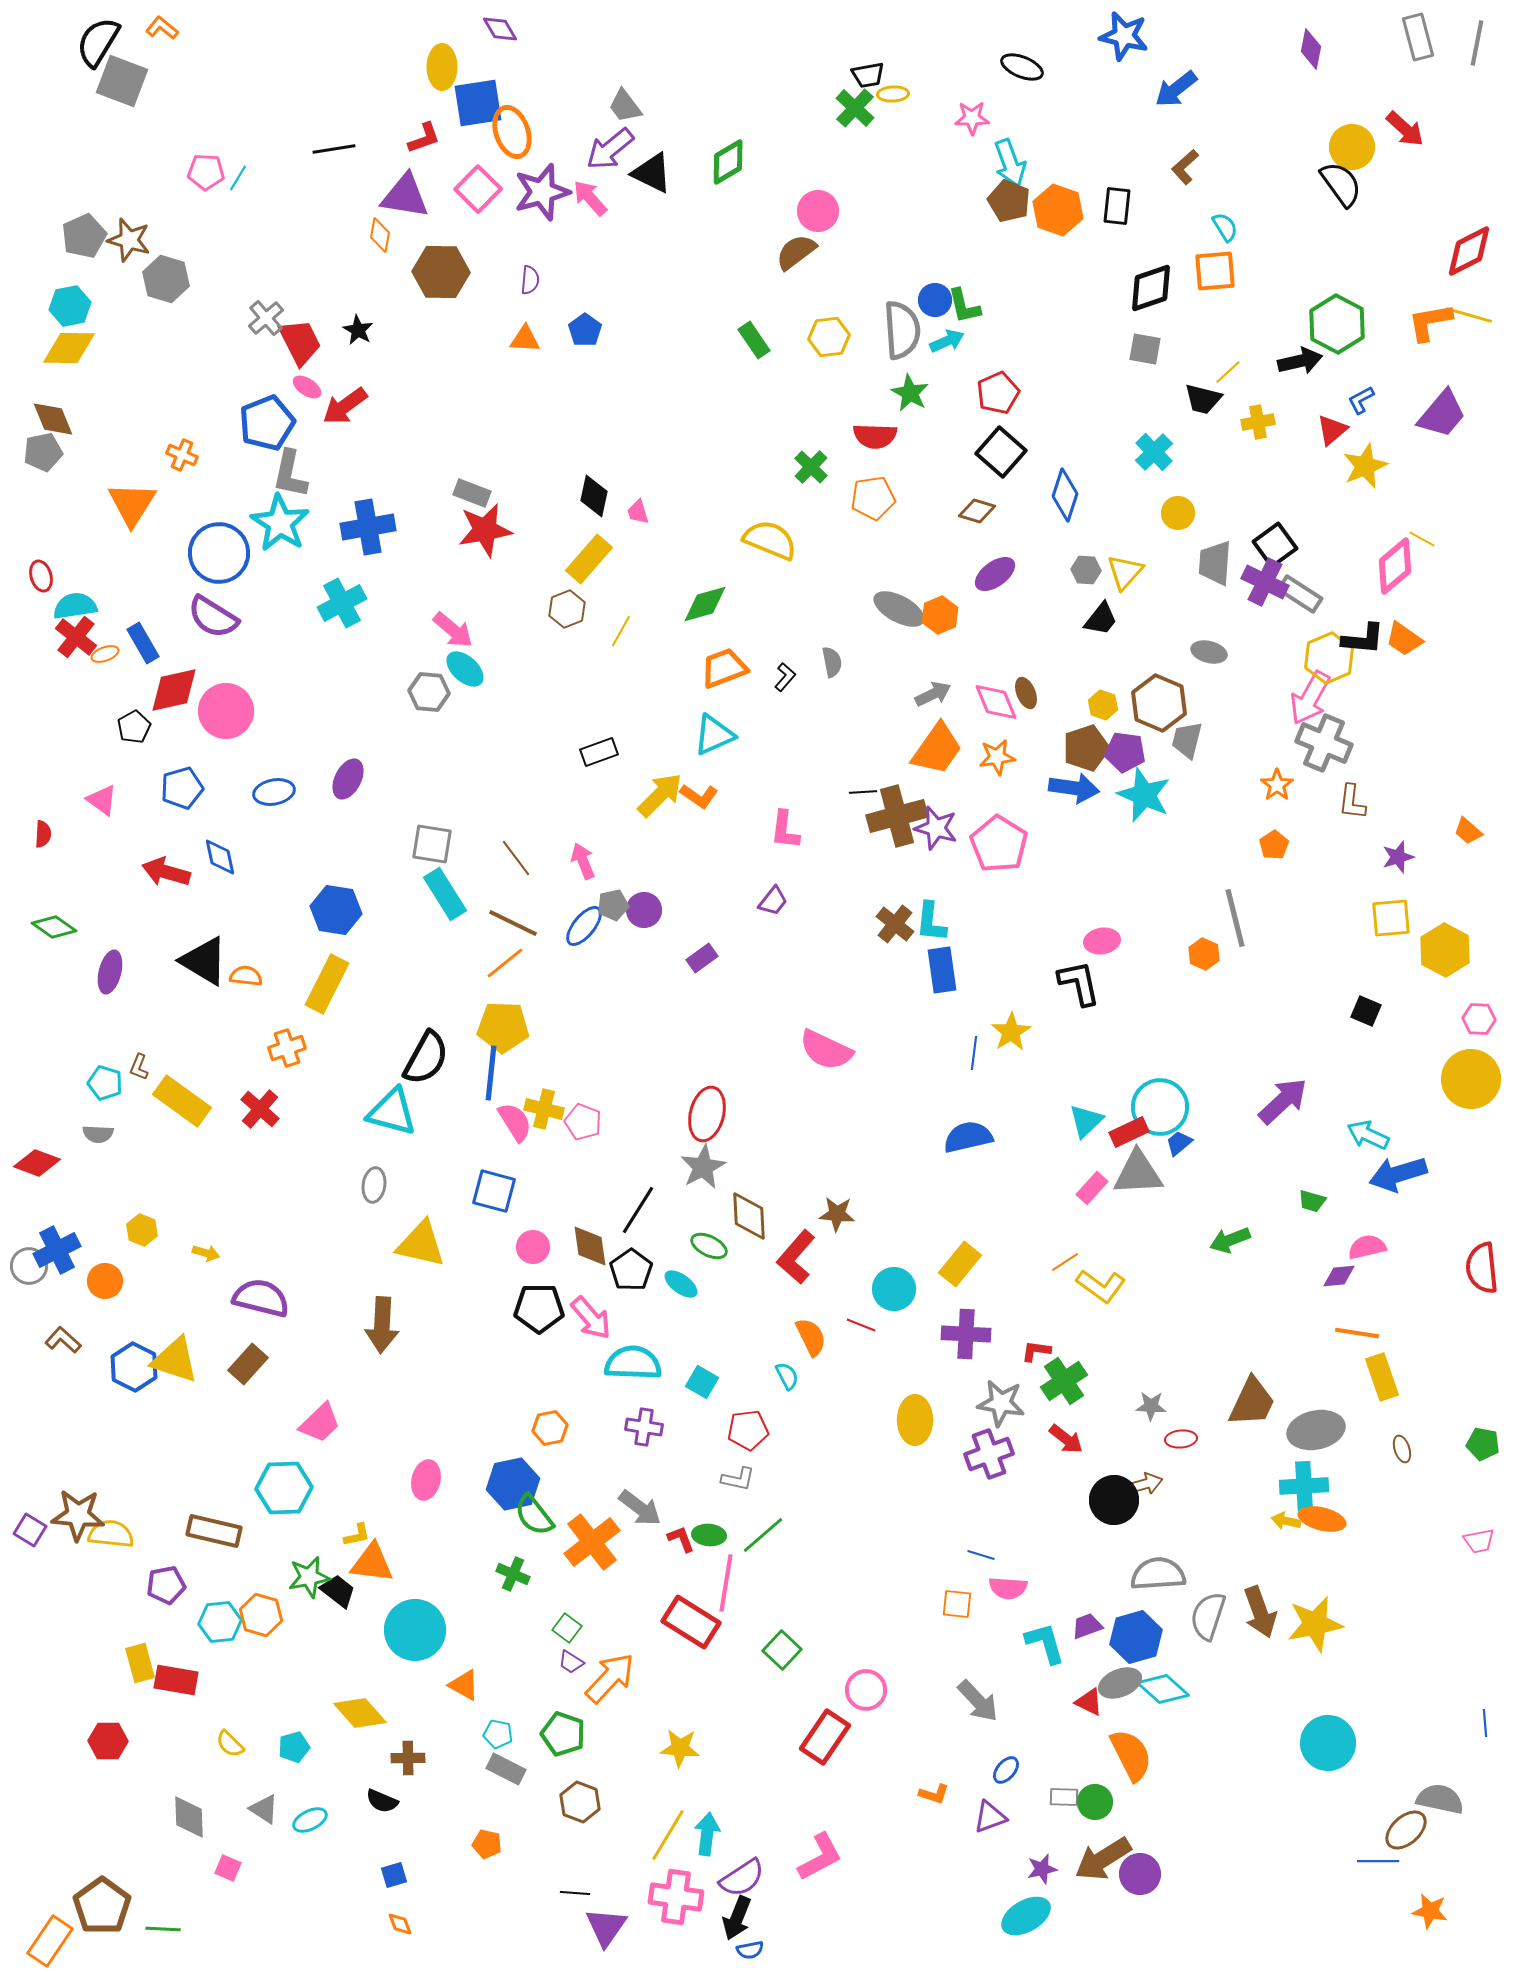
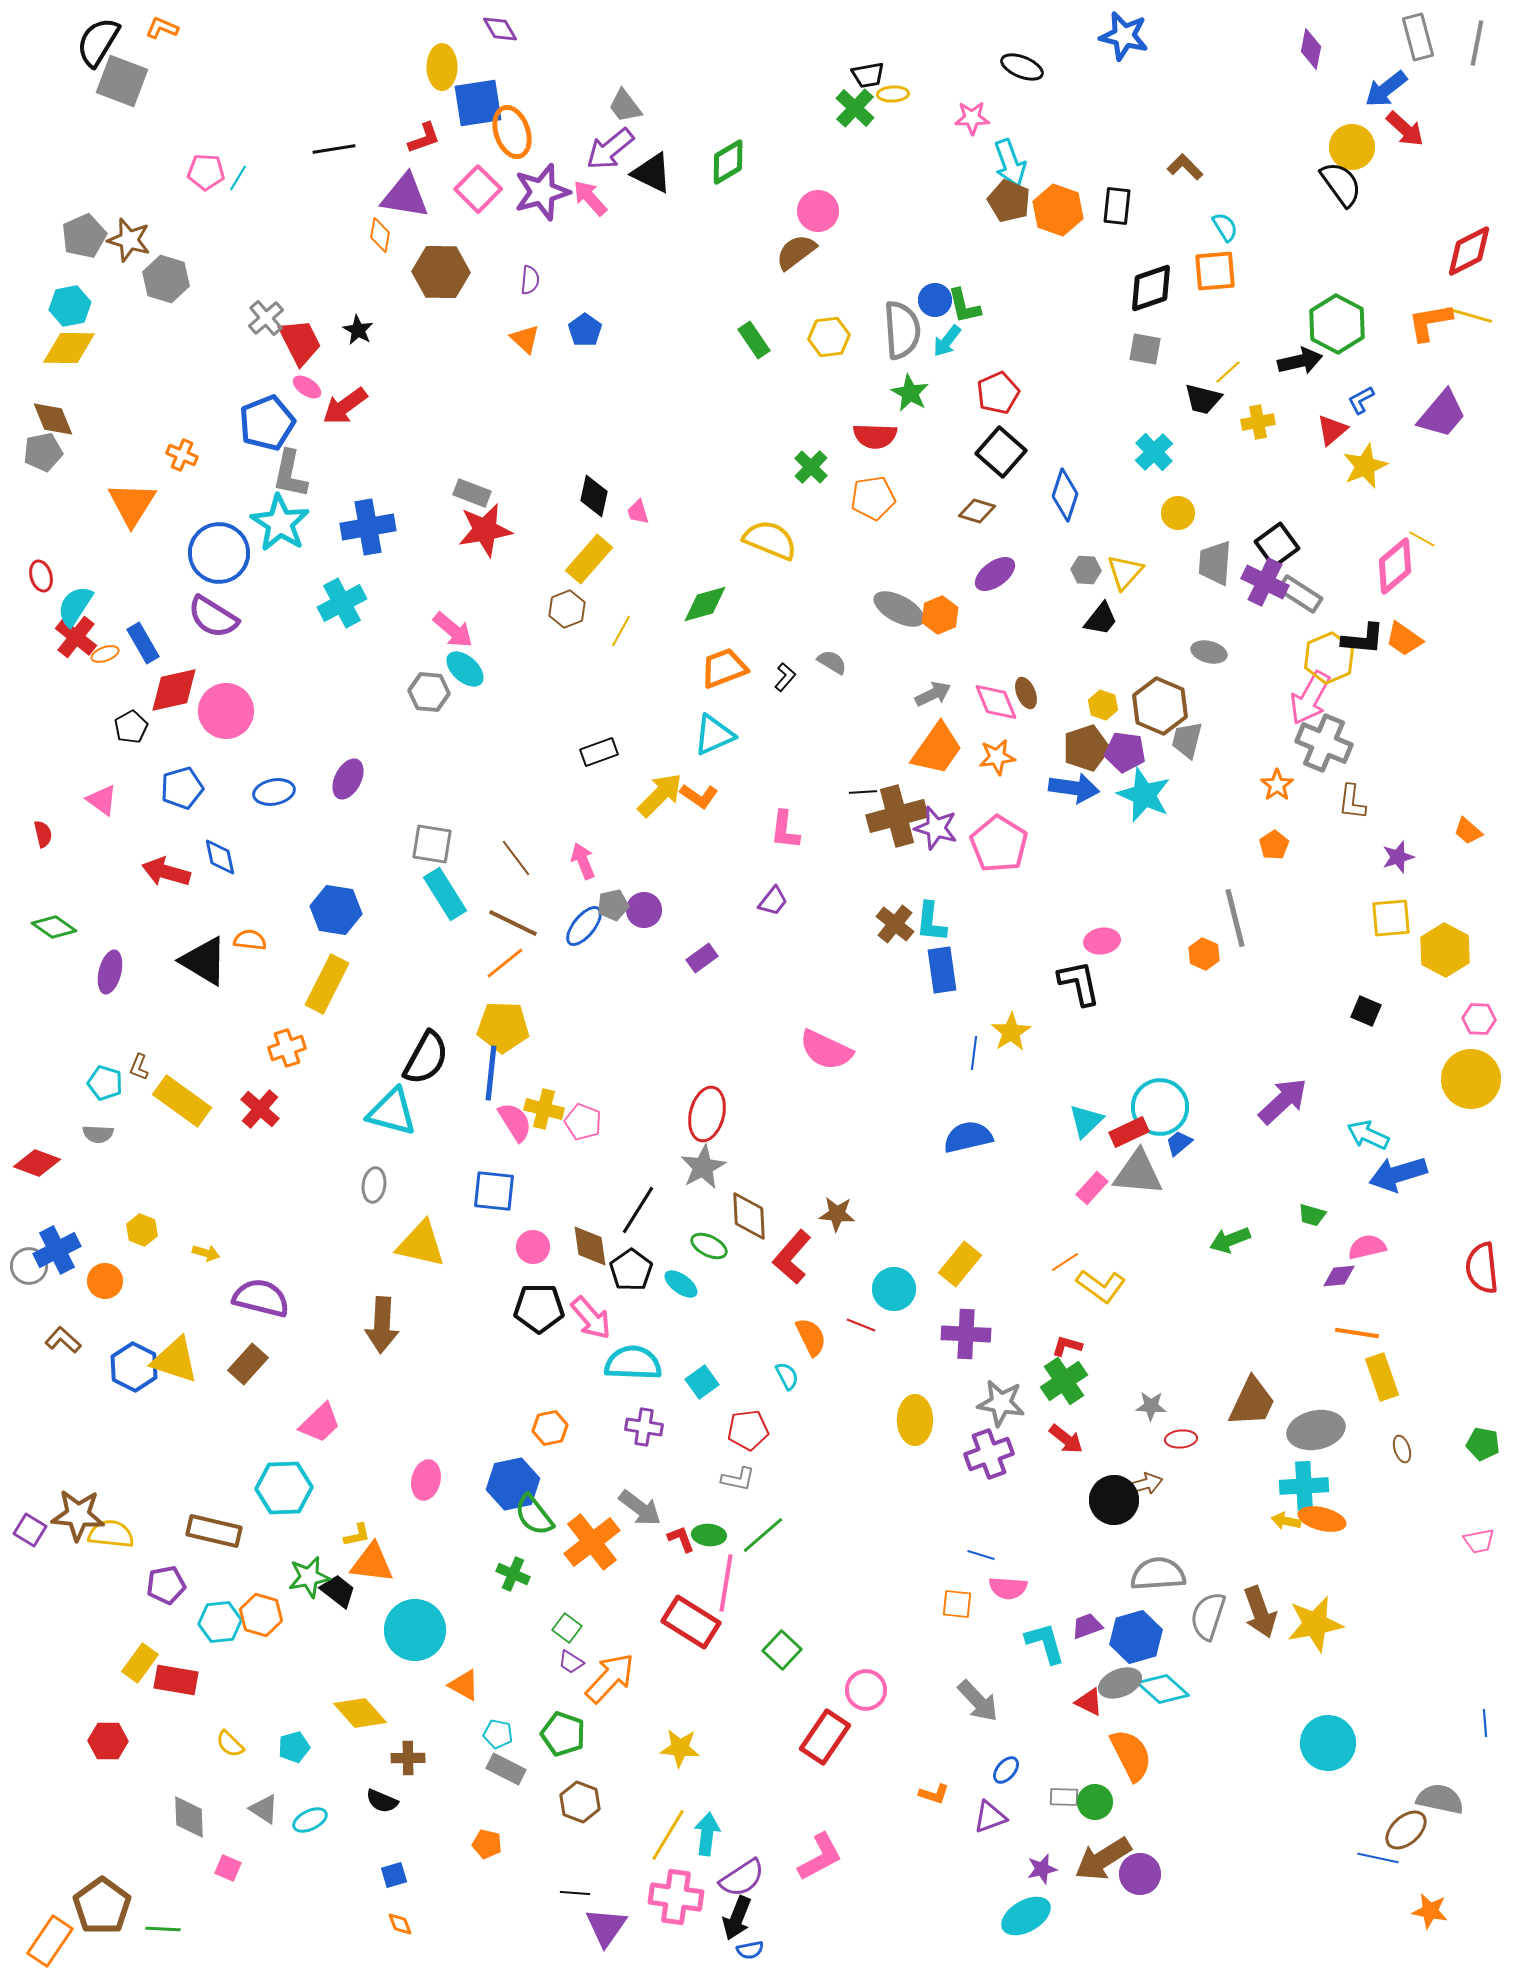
orange L-shape at (162, 28): rotated 16 degrees counterclockwise
blue arrow at (1176, 89): moved 210 px right
brown L-shape at (1185, 167): rotated 87 degrees clockwise
orange triangle at (525, 339): rotated 40 degrees clockwise
cyan arrow at (947, 341): rotated 152 degrees clockwise
black square at (1275, 545): moved 2 px right
cyan semicircle at (75, 606): rotated 48 degrees counterclockwise
gray semicircle at (832, 662): rotated 48 degrees counterclockwise
brown hexagon at (1159, 703): moved 1 px right, 3 px down
black pentagon at (134, 727): moved 3 px left
red semicircle at (43, 834): rotated 16 degrees counterclockwise
orange semicircle at (246, 976): moved 4 px right, 36 px up
gray triangle at (1138, 1173): rotated 8 degrees clockwise
blue square at (494, 1191): rotated 9 degrees counterclockwise
green trapezoid at (1312, 1201): moved 14 px down
red L-shape at (796, 1257): moved 4 px left
red L-shape at (1036, 1351): moved 31 px right, 5 px up; rotated 8 degrees clockwise
cyan square at (702, 1382): rotated 24 degrees clockwise
yellow rectangle at (140, 1663): rotated 51 degrees clockwise
blue line at (1378, 1861): moved 3 px up; rotated 12 degrees clockwise
